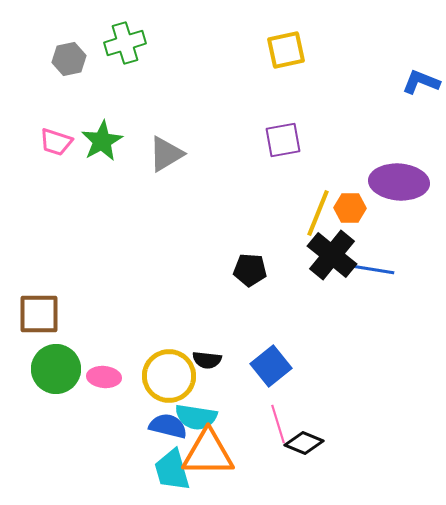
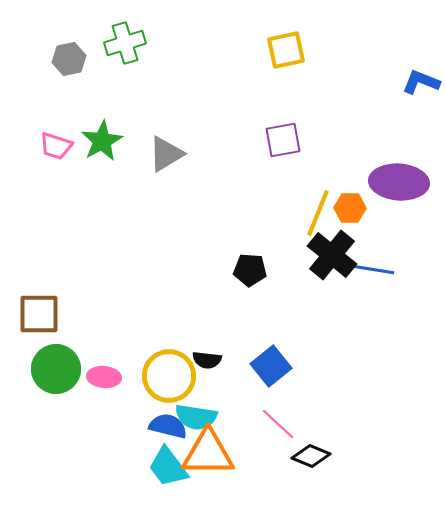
pink trapezoid: moved 4 px down
pink line: rotated 30 degrees counterclockwise
black diamond: moved 7 px right, 13 px down
cyan trapezoid: moved 4 px left, 3 px up; rotated 21 degrees counterclockwise
